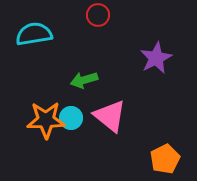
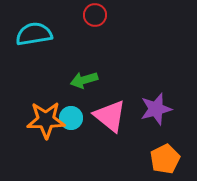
red circle: moved 3 px left
purple star: moved 51 px down; rotated 12 degrees clockwise
